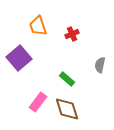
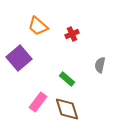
orange trapezoid: rotated 30 degrees counterclockwise
